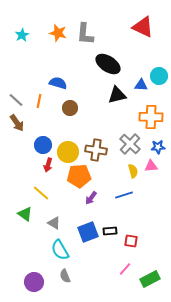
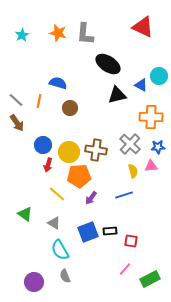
blue triangle: rotated 24 degrees clockwise
yellow circle: moved 1 px right
yellow line: moved 16 px right, 1 px down
